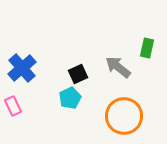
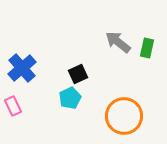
gray arrow: moved 25 px up
